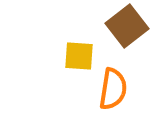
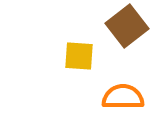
orange semicircle: moved 10 px right, 8 px down; rotated 99 degrees counterclockwise
